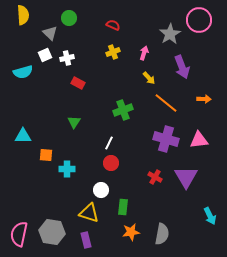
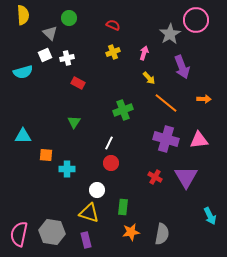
pink circle: moved 3 px left
white circle: moved 4 px left
